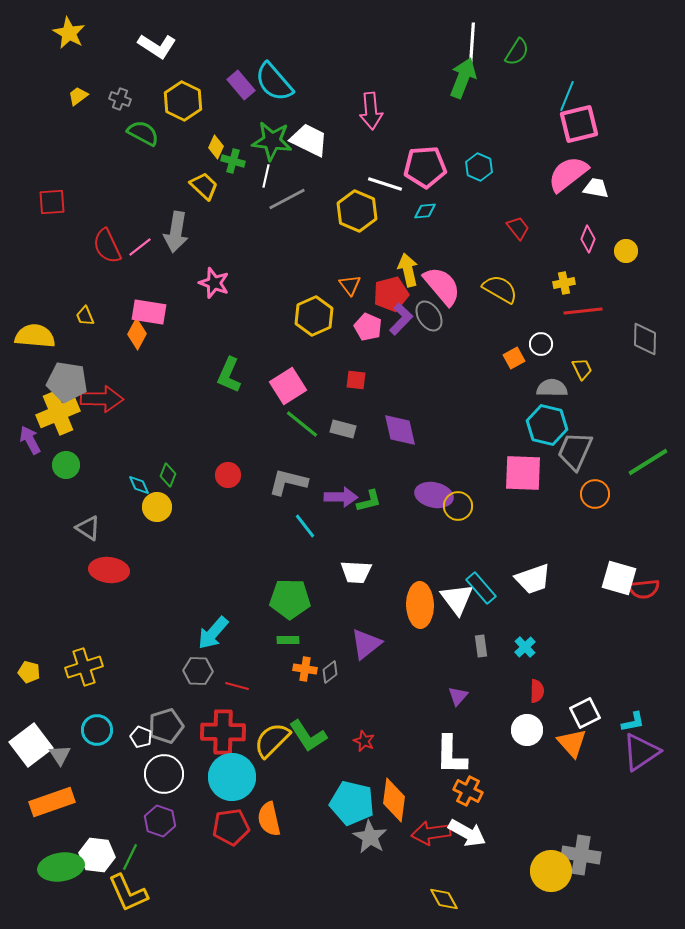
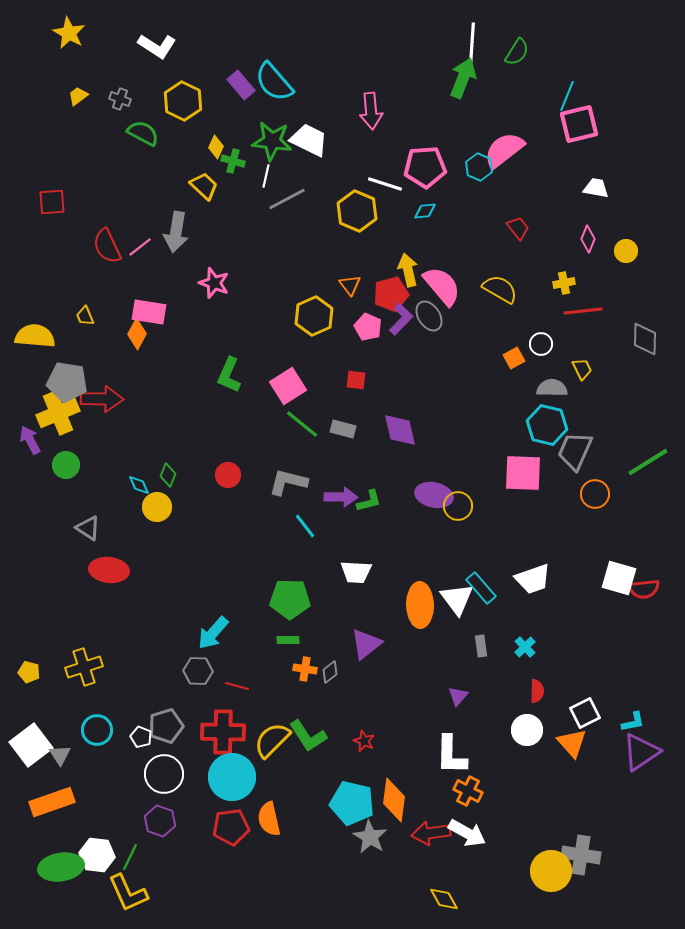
pink semicircle at (568, 174): moved 64 px left, 24 px up
